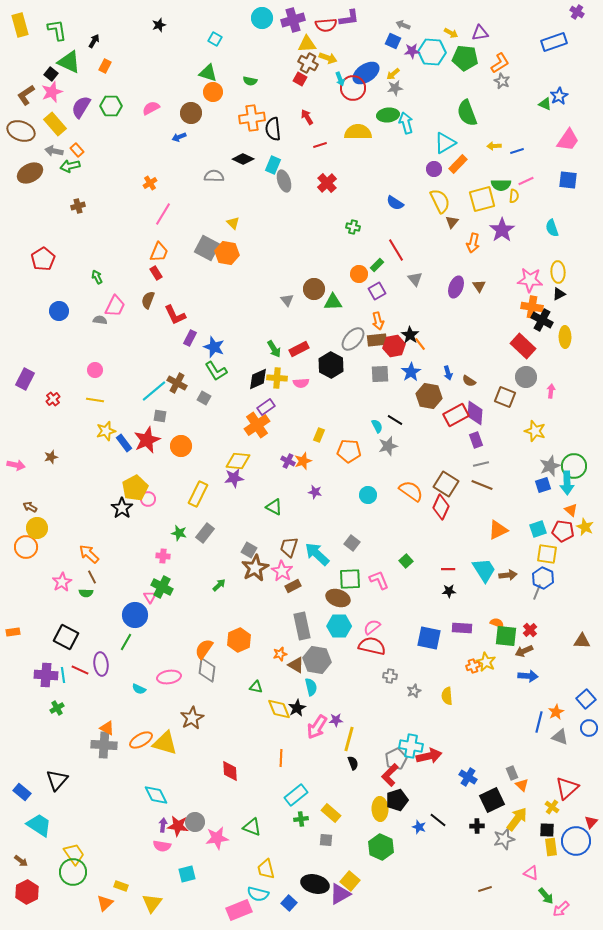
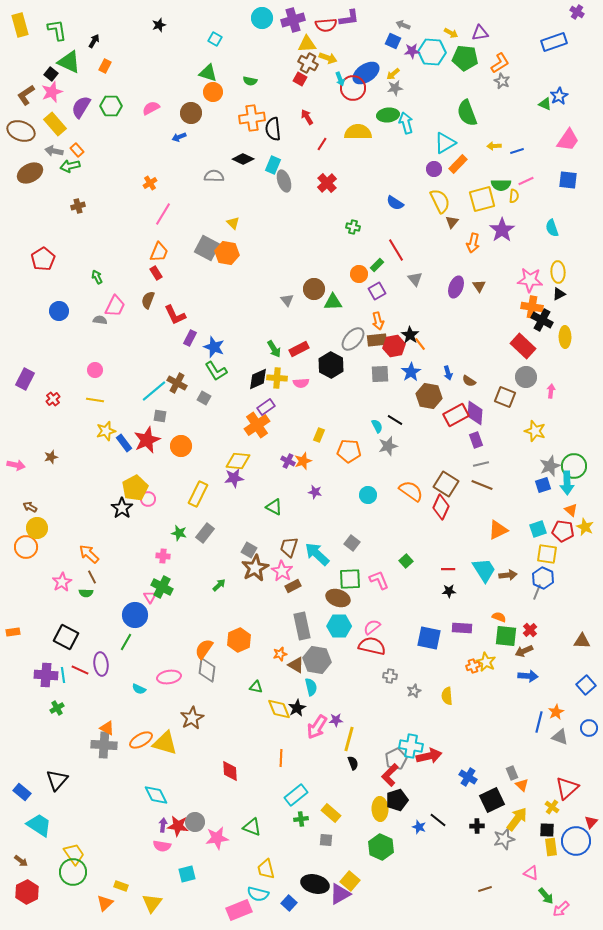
red line at (320, 145): moved 2 px right, 1 px up; rotated 40 degrees counterclockwise
orange semicircle at (497, 623): moved 2 px right, 6 px up
blue square at (586, 699): moved 14 px up
